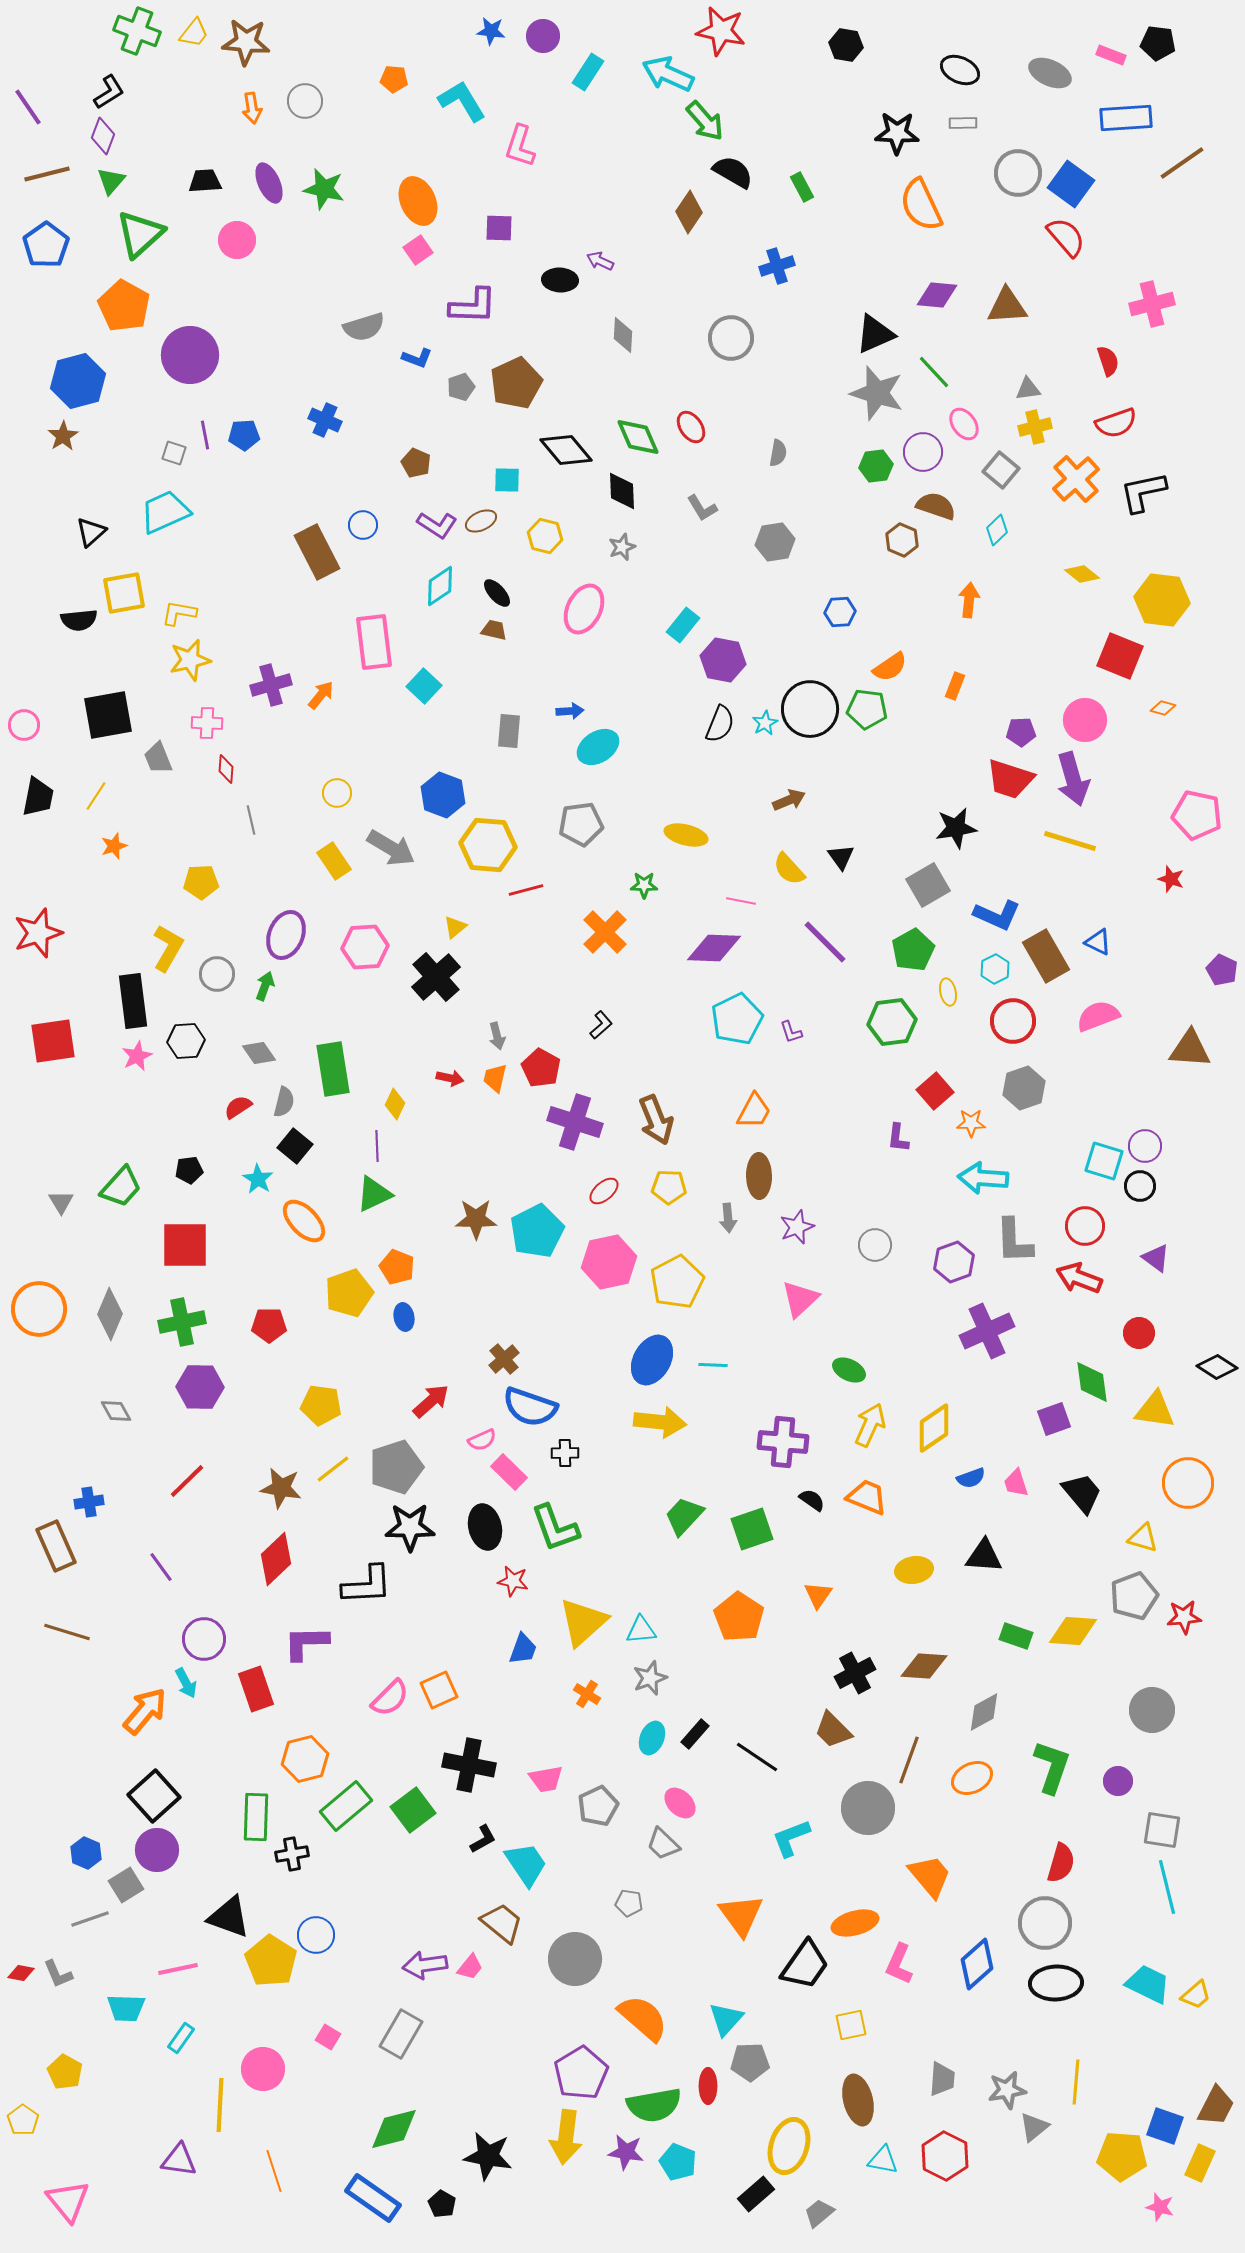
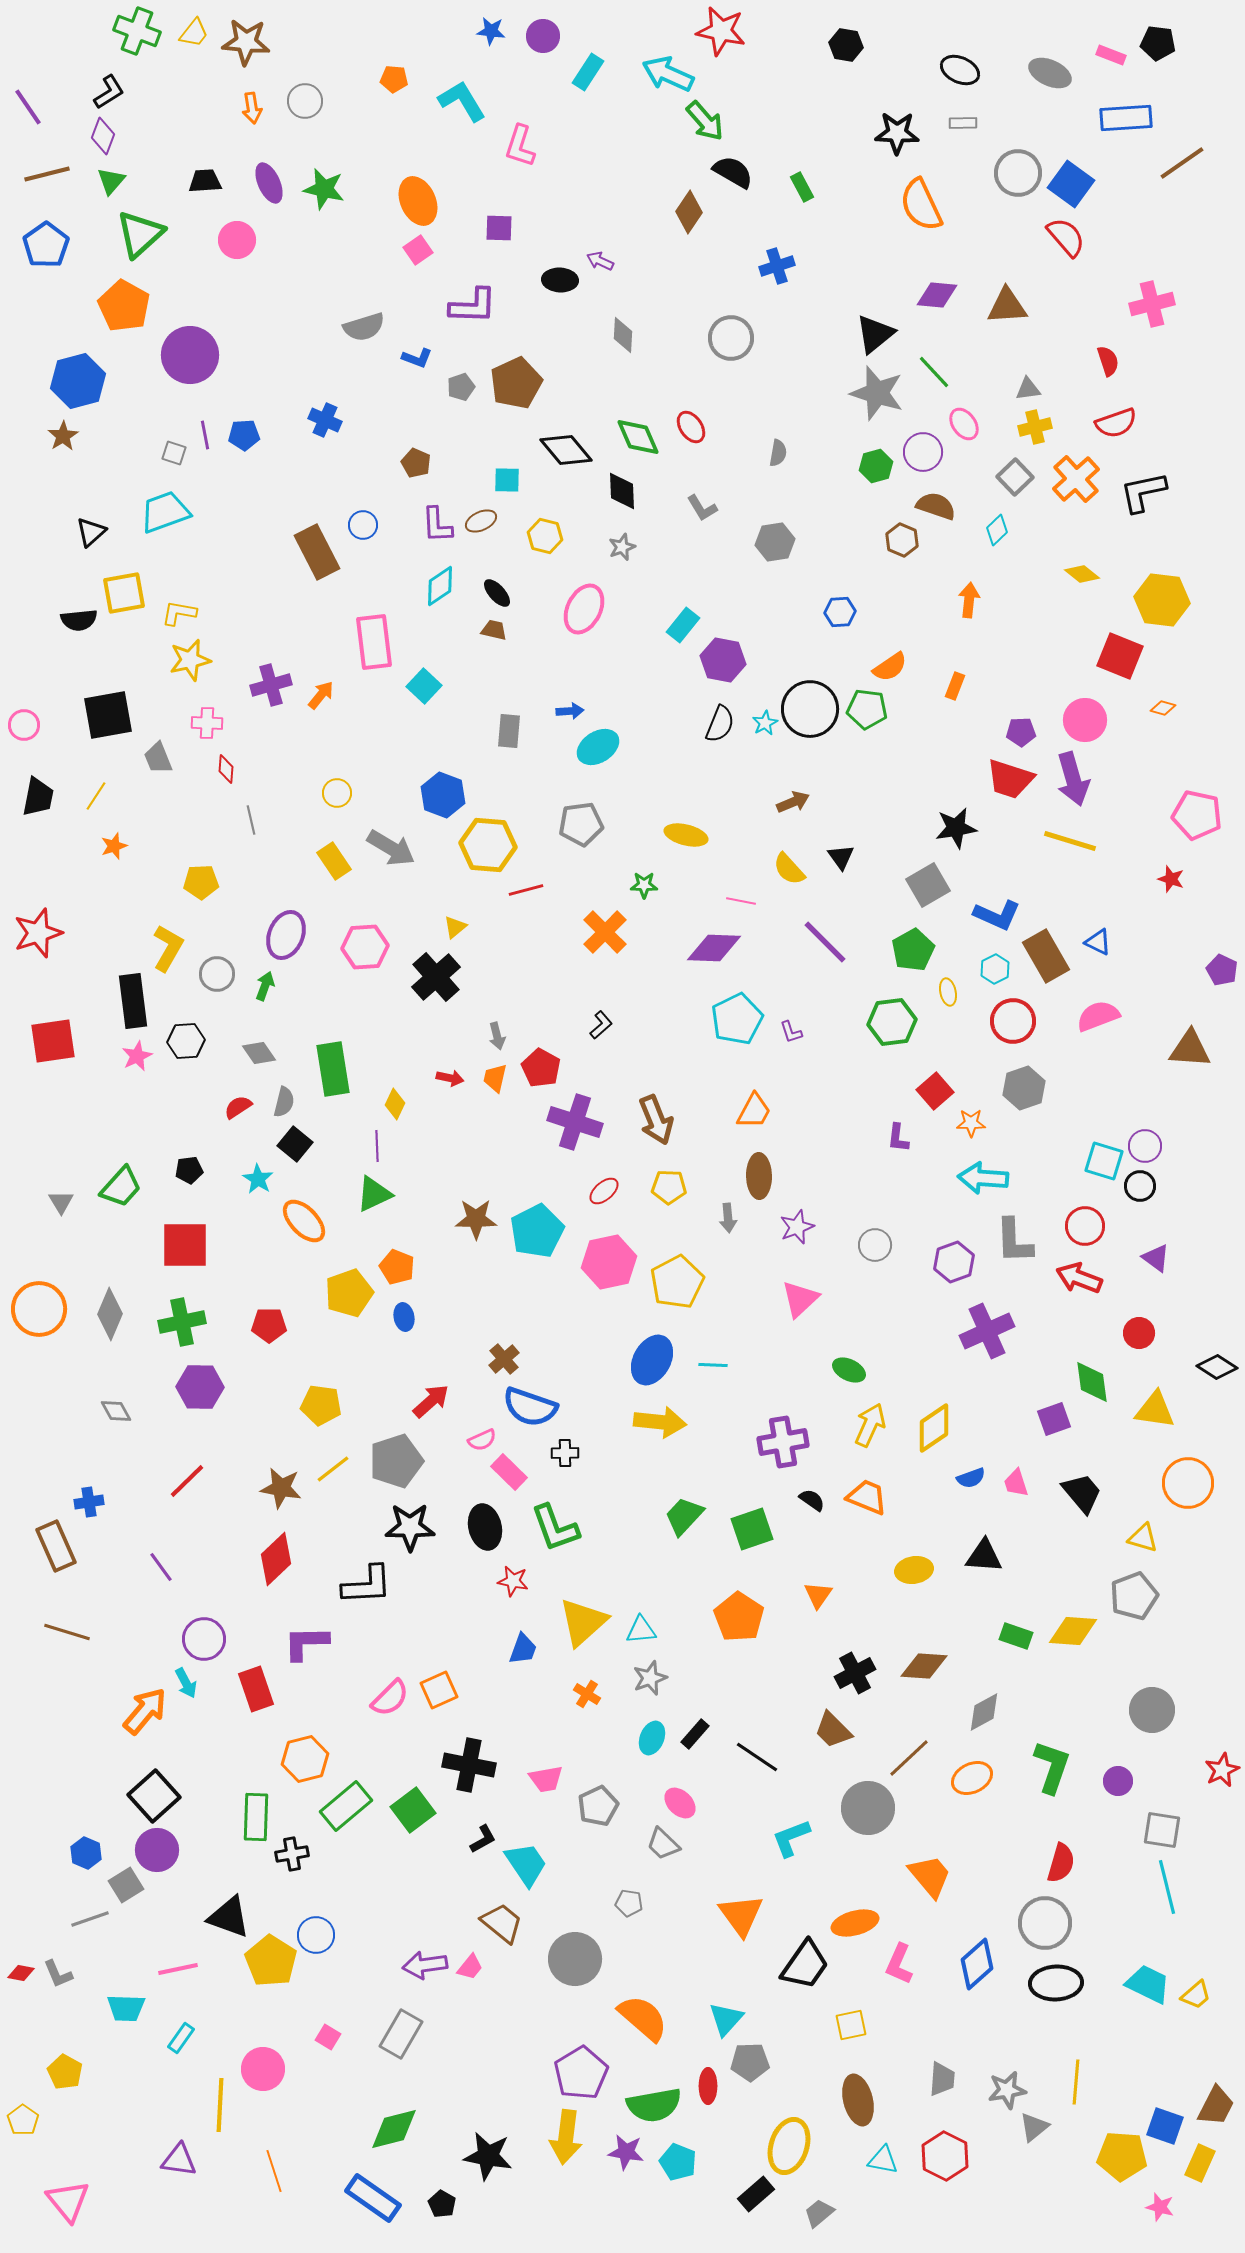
black triangle at (875, 334): rotated 15 degrees counterclockwise
green hexagon at (876, 466): rotated 8 degrees counterclockwise
gray square at (1001, 470): moved 14 px right, 7 px down; rotated 6 degrees clockwise
cyan trapezoid at (165, 512): rotated 4 degrees clockwise
purple L-shape at (437, 525): rotated 54 degrees clockwise
brown arrow at (789, 800): moved 4 px right, 2 px down
black square at (295, 1146): moved 2 px up
purple cross at (783, 1442): rotated 15 degrees counterclockwise
gray pentagon at (396, 1467): moved 6 px up
red star at (1184, 1617): moved 38 px right, 153 px down; rotated 20 degrees counterclockwise
brown line at (909, 1760): moved 2 px up; rotated 27 degrees clockwise
